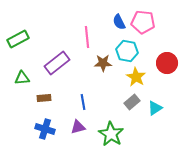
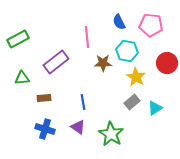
pink pentagon: moved 8 px right, 3 px down
purple rectangle: moved 1 px left, 1 px up
purple triangle: rotated 49 degrees clockwise
